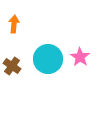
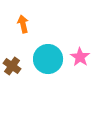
orange arrow: moved 9 px right; rotated 18 degrees counterclockwise
